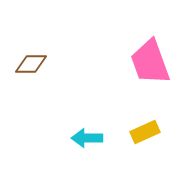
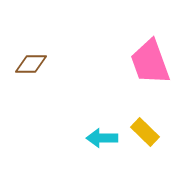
yellow rectangle: rotated 68 degrees clockwise
cyan arrow: moved 15 px right
